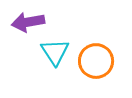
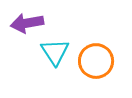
purple arrow: moved 1 px left, 1 px down
